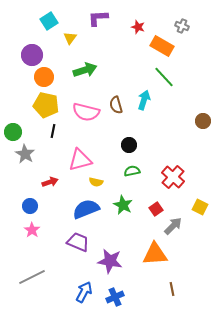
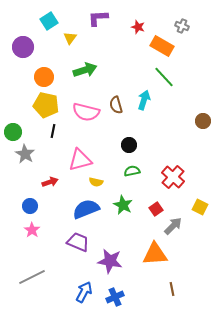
purple circle: moved 9 px left, 8 px up
